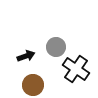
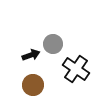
gray circle: moved 3 px left, 3 px up
black arrow: moved 5 px right, 1 px up
